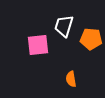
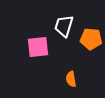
pink square: moved 2 px down
